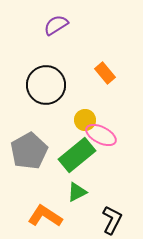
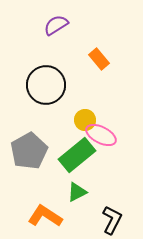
orange rectangle: moved 6 px left, 14 px up
